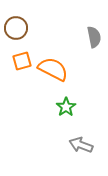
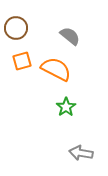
gray semicircle: moved 24 px left, 1 px up; rotated 40 degrees counterclockwise
orange semicircle: moved 3 px right
gray arrow: moved 8 px down; rotated 10 degrees counterclockwise
